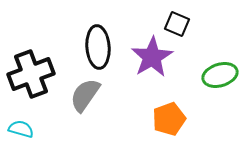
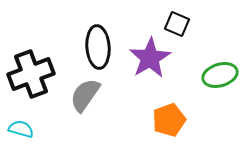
purple star: moved 2 px left, 1 px down
orange pentagon: moved 1 px down
